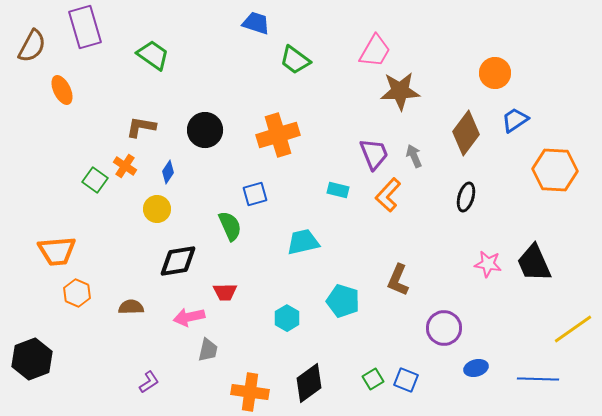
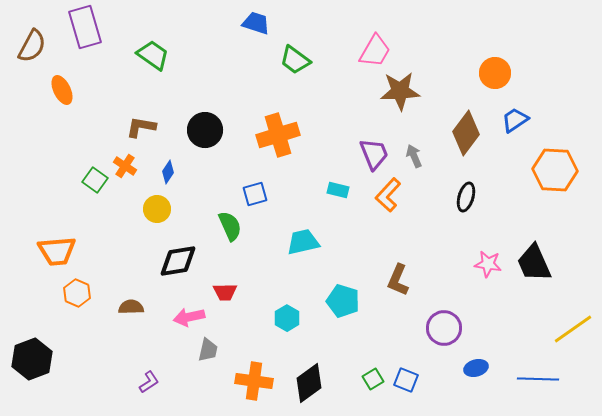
orange cross at (250, 392): moved 4 px right, 11 px up
